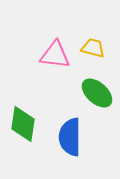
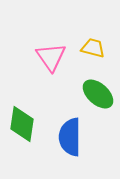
pink triangle: moved 4 px left, 2 px down; rotated 48 degrees clockwise
green ellipse: moved 1 px right, 1 px down
green diamond: moved 1 px left
